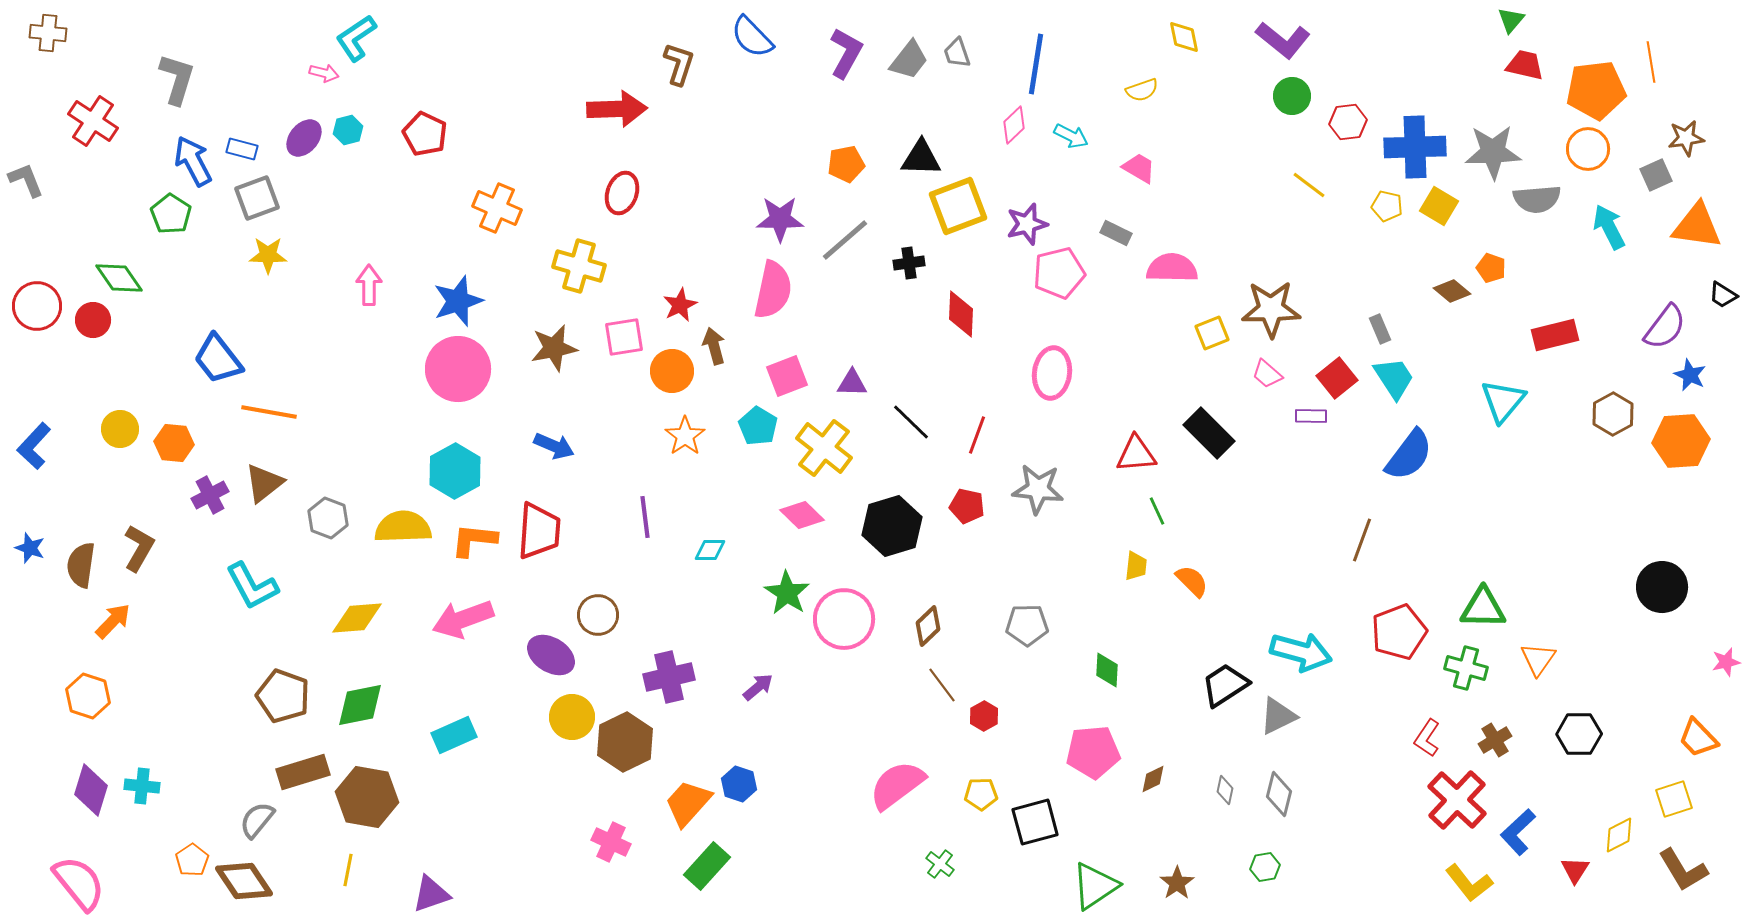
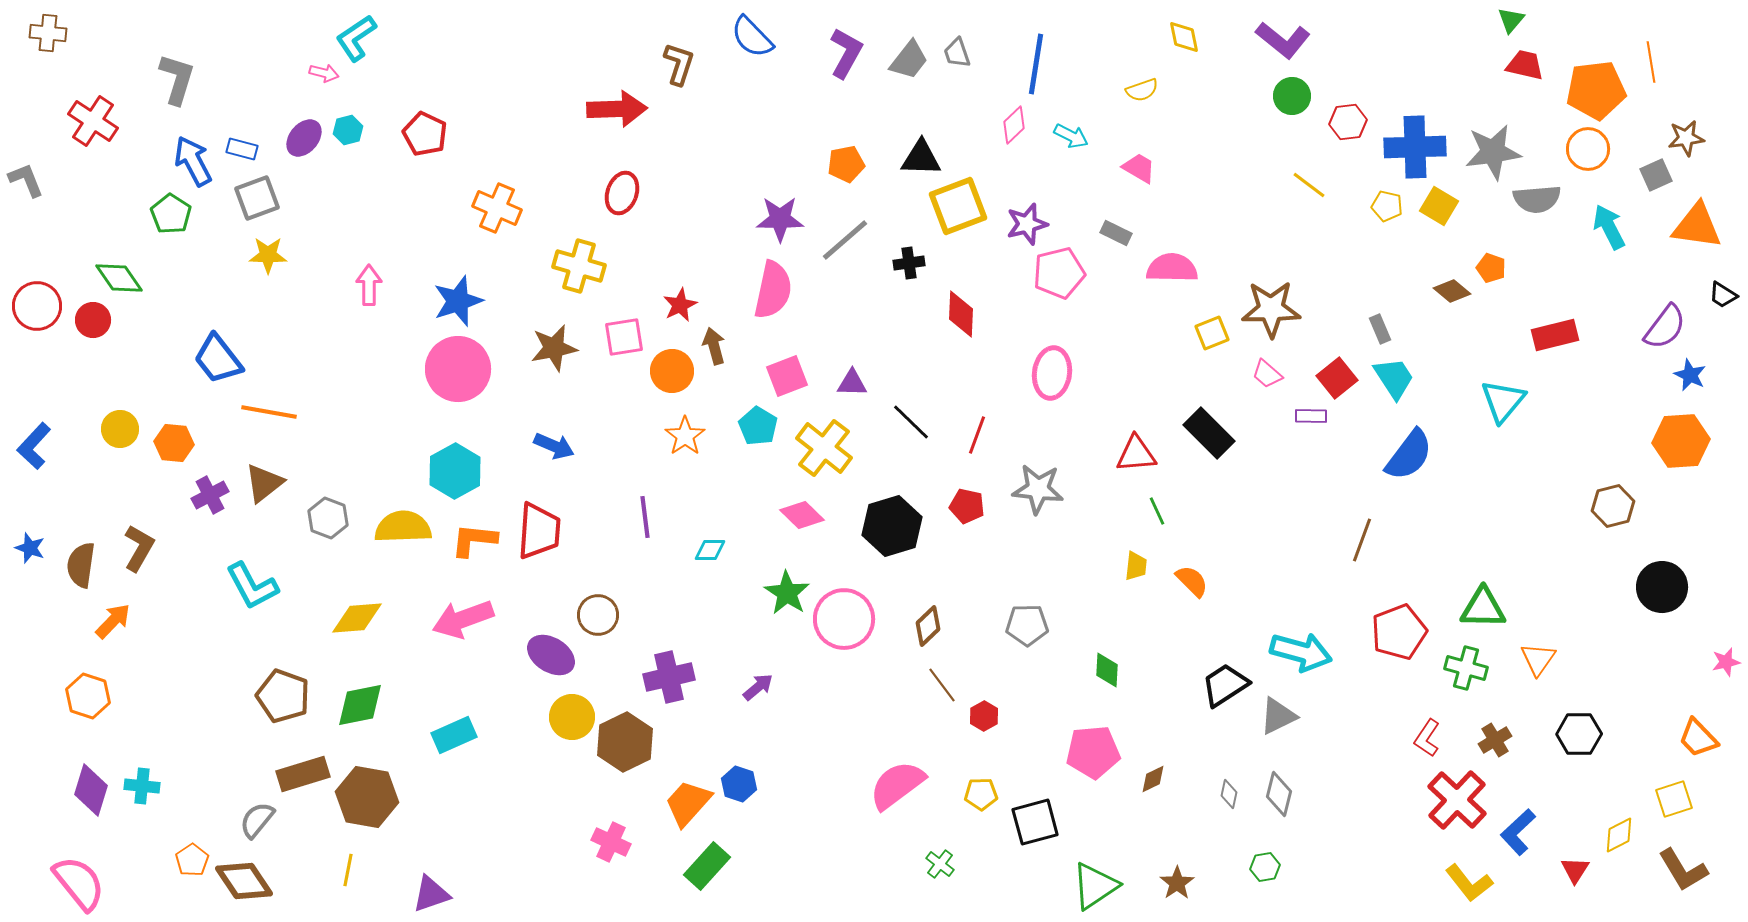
gray star at (1493, 152): rotated 6 degrees counterclockwise
brown hexagon at (1613, 414): moved 92 px down; rotated 15 degrees clockwise
brown rectangle at (303, 772): moved 2 px down
gray diamond at (1225, 790): moved 4 px right, 4 px down
